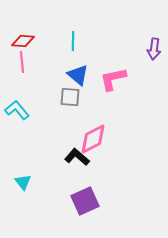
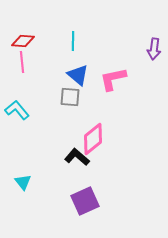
pink diamond: rotated 12 degrees counterclockwise
